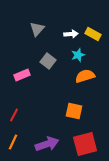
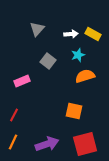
pink rectangle: moved 6 px down
